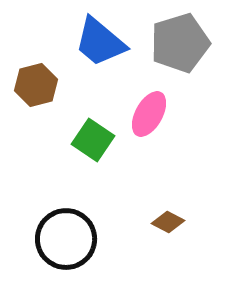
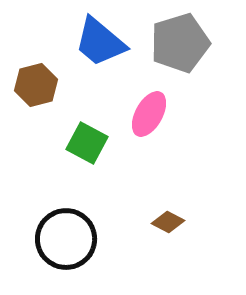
green square: moved 6 px left, 3 px down; rotated 6 degrees counterclockwise
